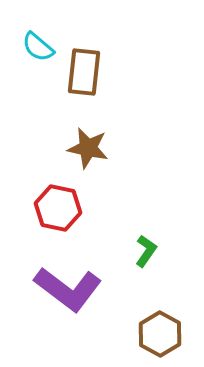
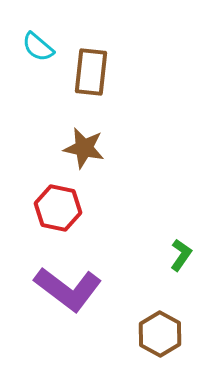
brown rectangle: moved 7 px right
brown star: moved 4 px left
green L-shape: moved 35 px right, 4 px down
